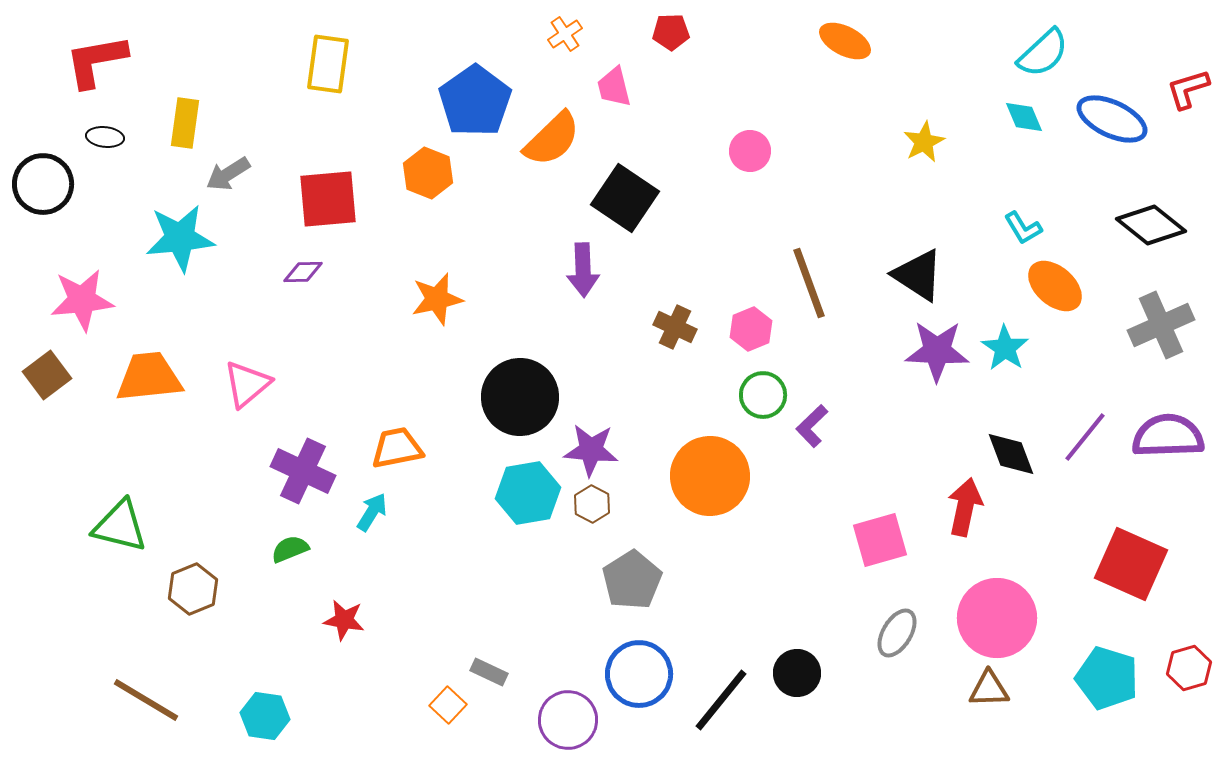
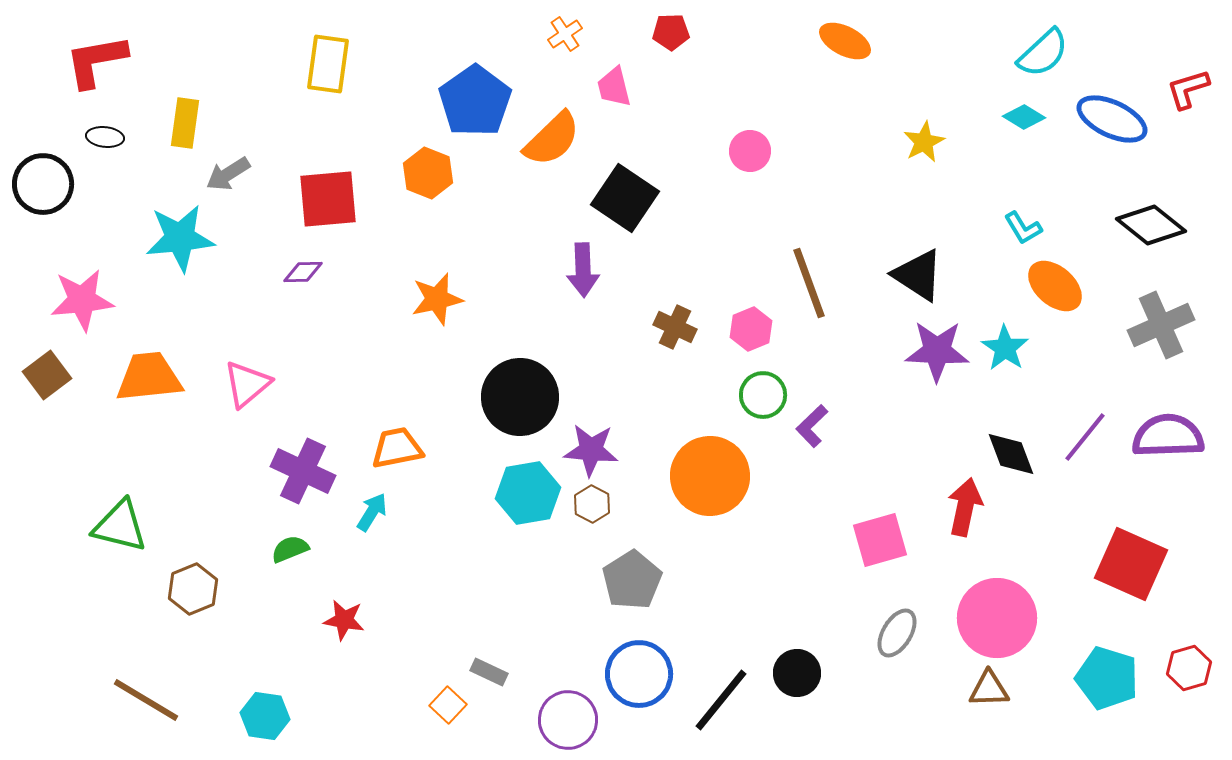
cyan diamond at (1024, 117): rotated 36 degrees counterclockwise
